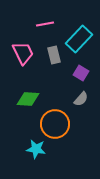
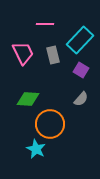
pink line: rotated 12 degrees clockwise
cyan rectangle: moved 1 px right, 1 px down
gray rectangle: moved 1 px left
purple square: moved 3 px up
orange circle: moved 5 px left
cyan star: rotated 18 degrees clockwise
